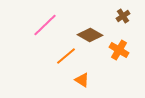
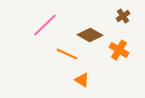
orange line: moved 1 px right, 2 px up; rotated 65 degrees clockwise
